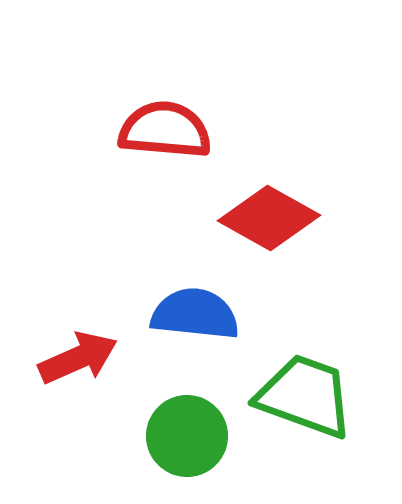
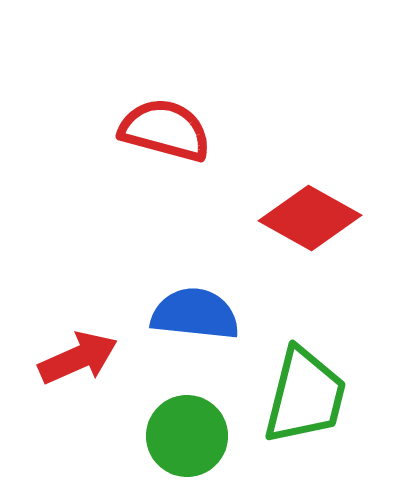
red semicircle: rotated 10 degrees clockwise
red diamond: moved 41 px right
green trapezoid: rotated 84 degrees clockwise
